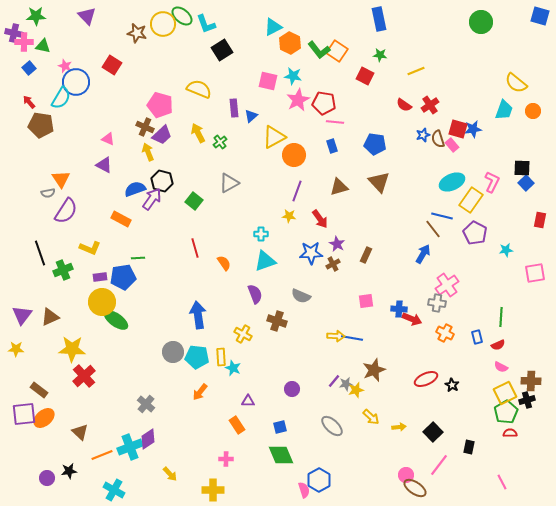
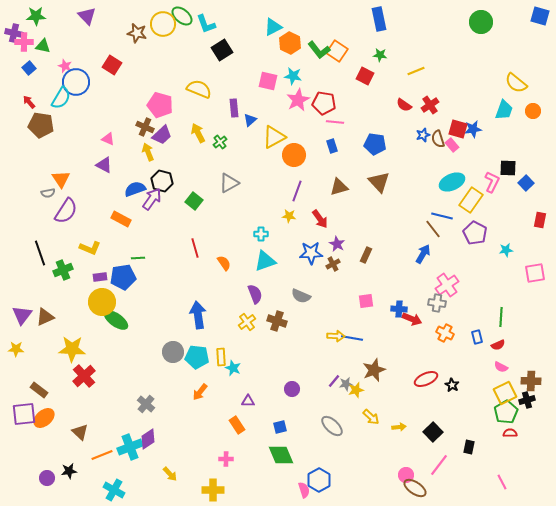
blue triangle at (251, 116): moved 1 px left, 4 px down
black square at (522, 168): moved 14 px left
brown triangle at (50, 317): moved 5 px left
yellow cross at (243, 334): moved 4 px right, 12 px up; rotated 24 degrees clockwise
